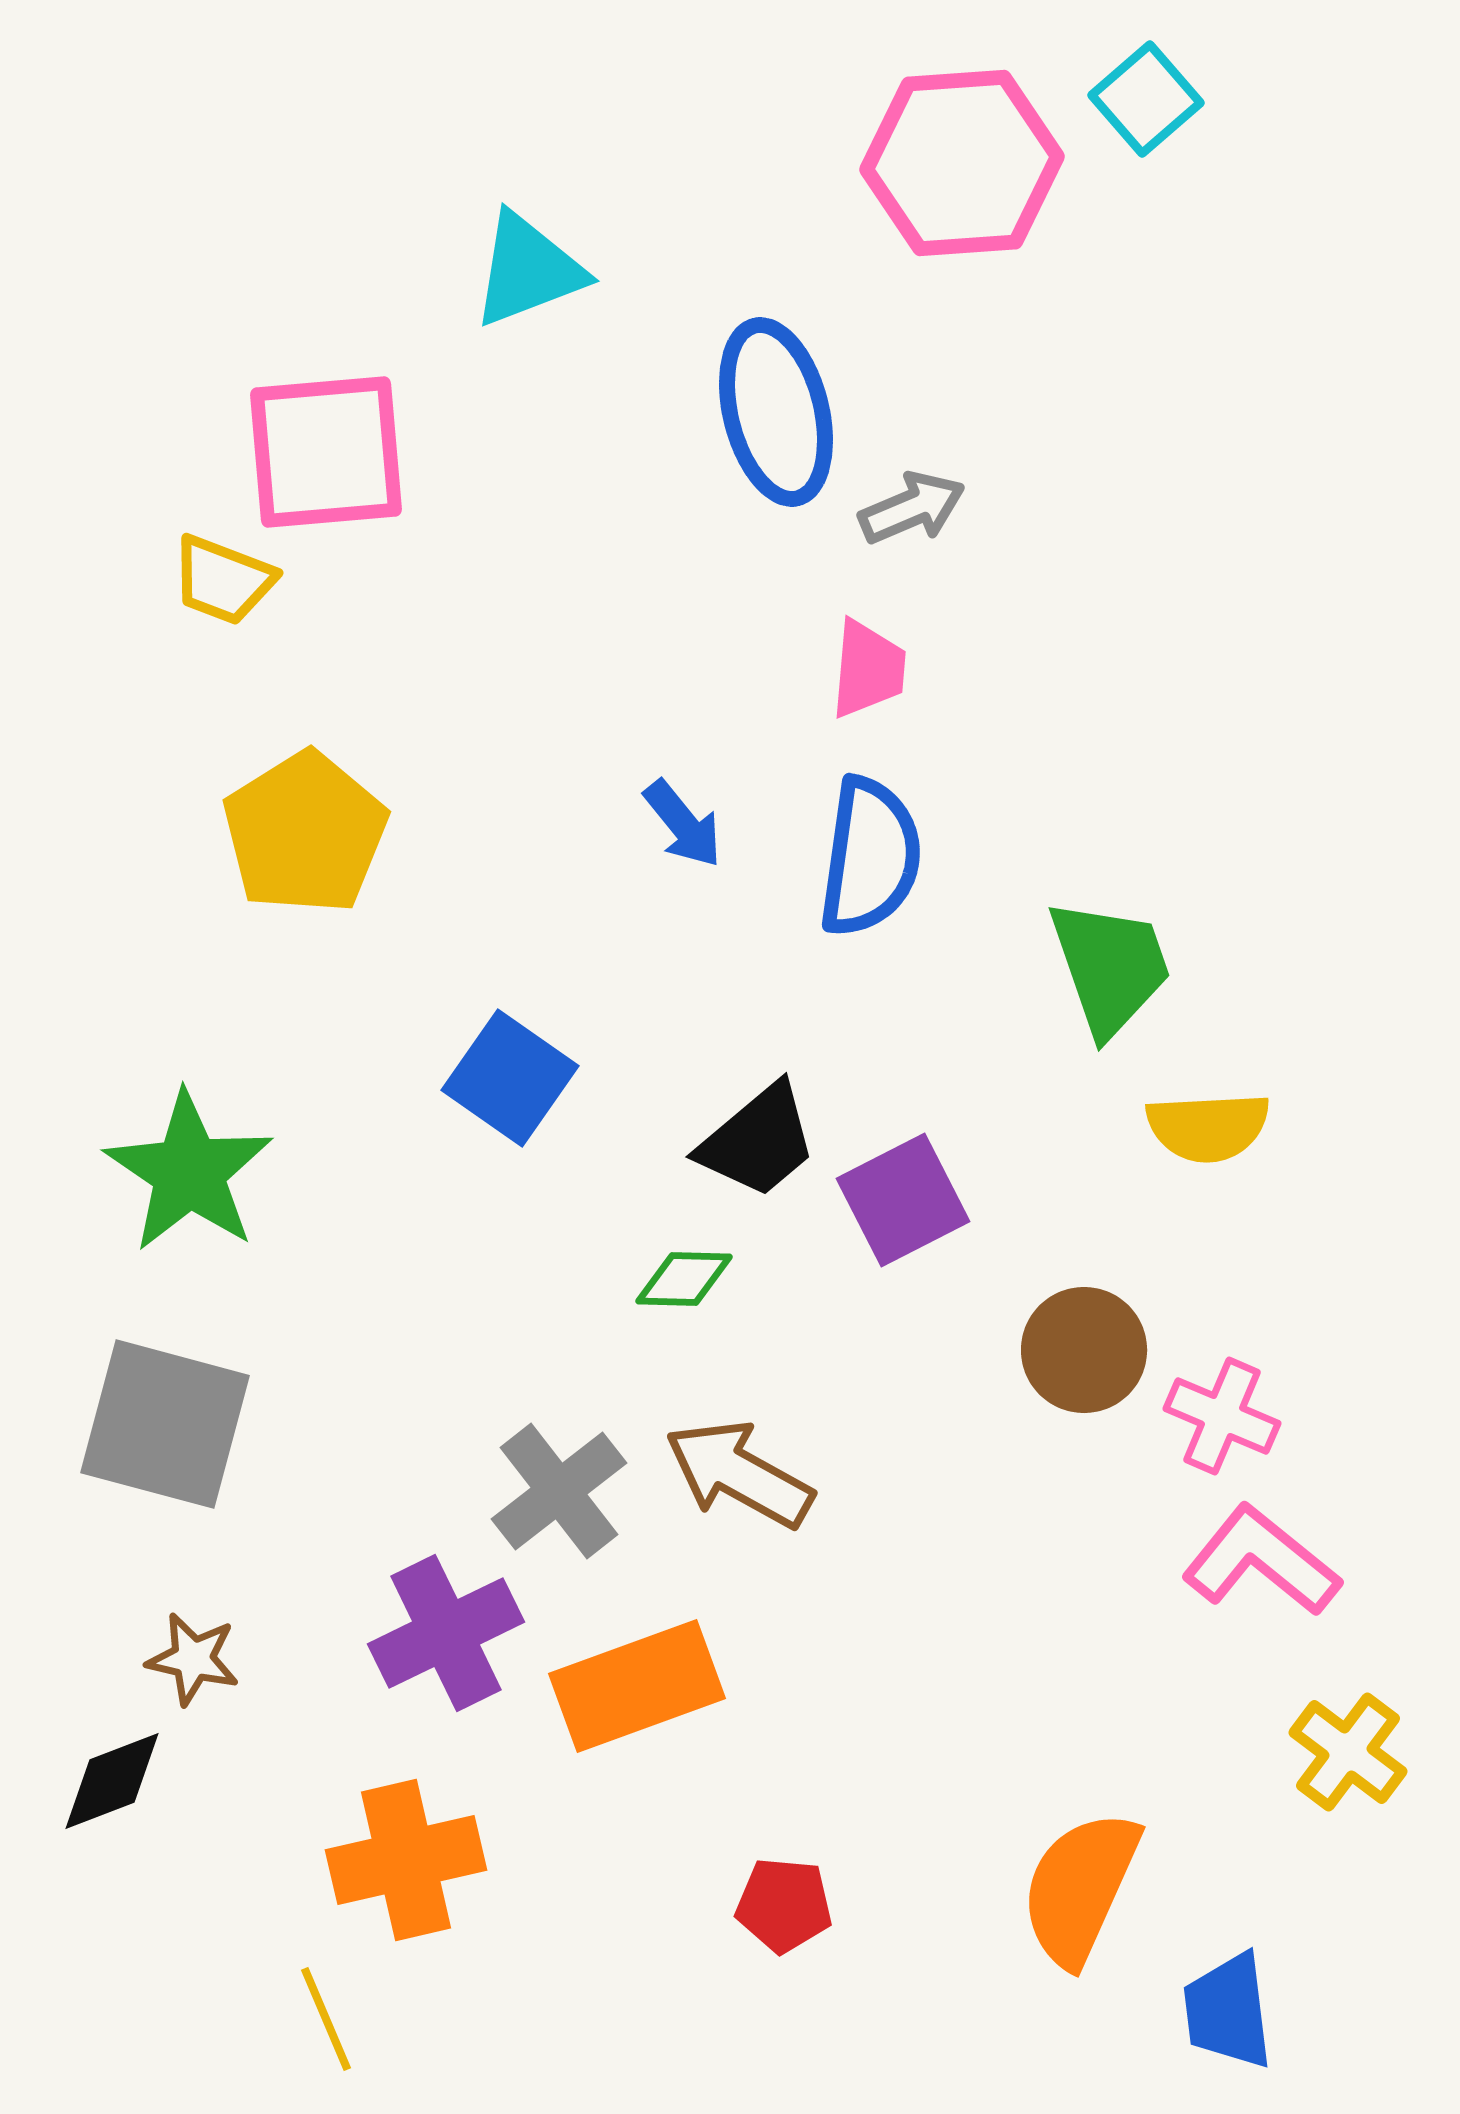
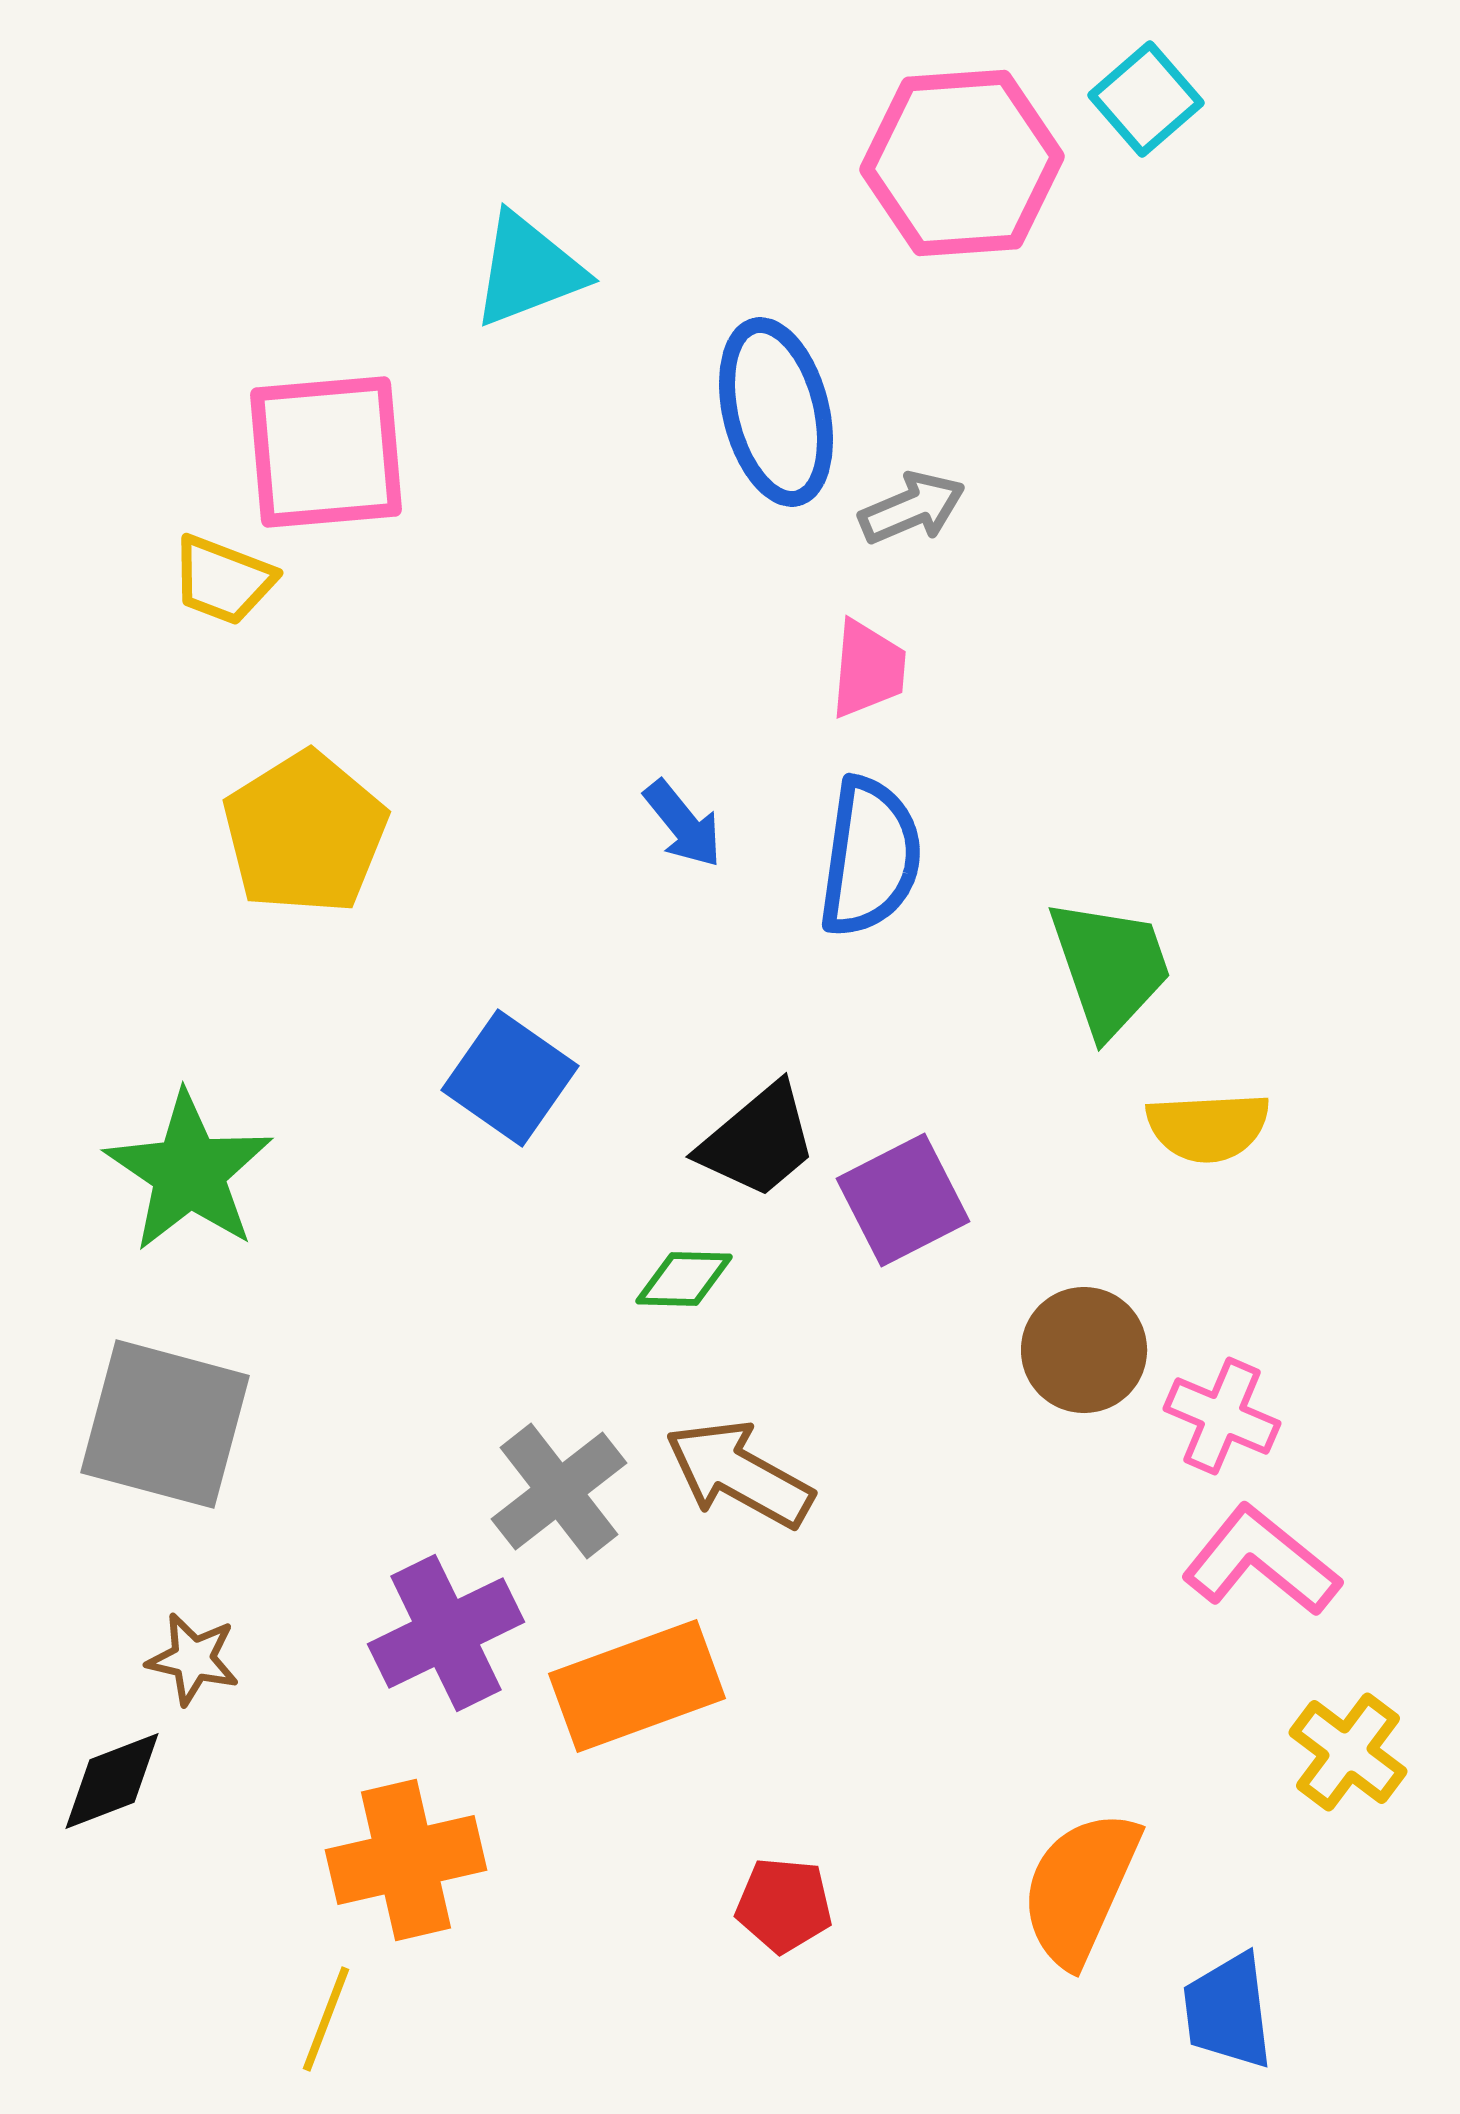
yellow line: rotated 44 degrees clockwise
